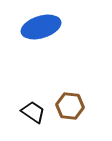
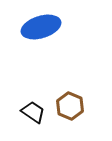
brown hexagon: rotated 16 degrees clockwise
